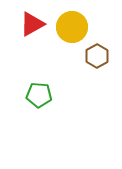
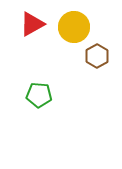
yellow circle: moved 2 px right
